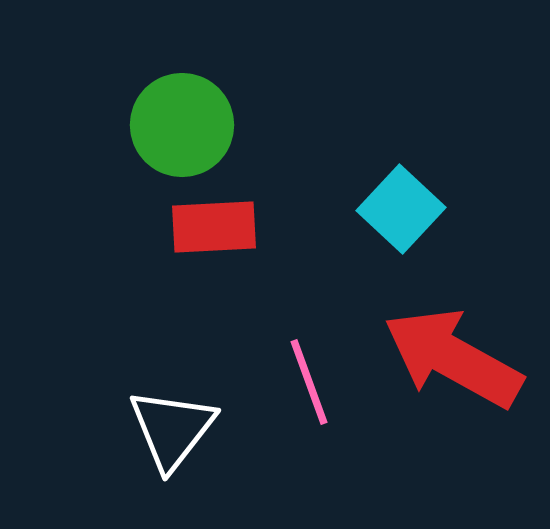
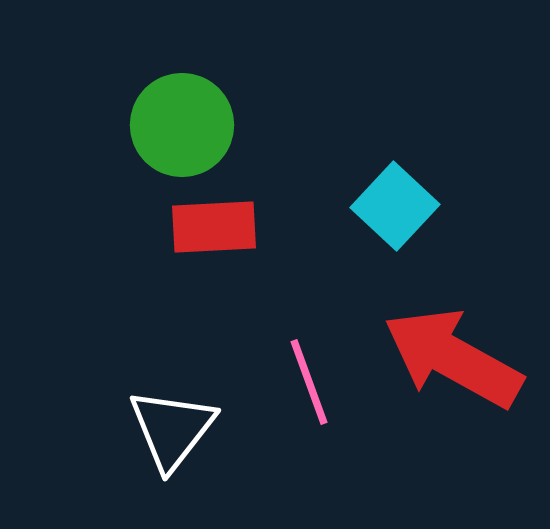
cyan square: moved 6 px left, 3 px up
